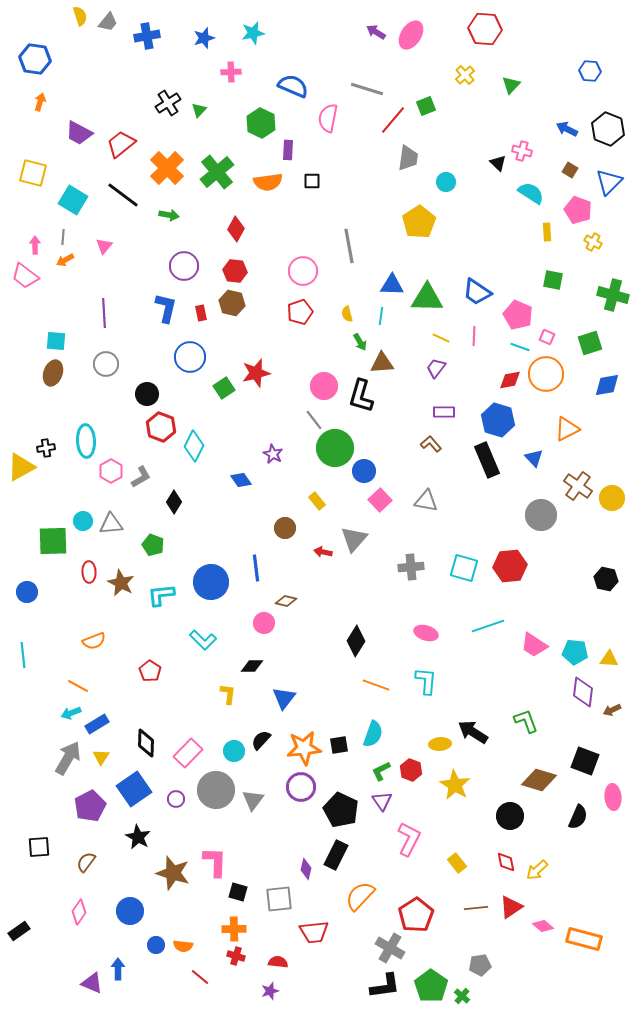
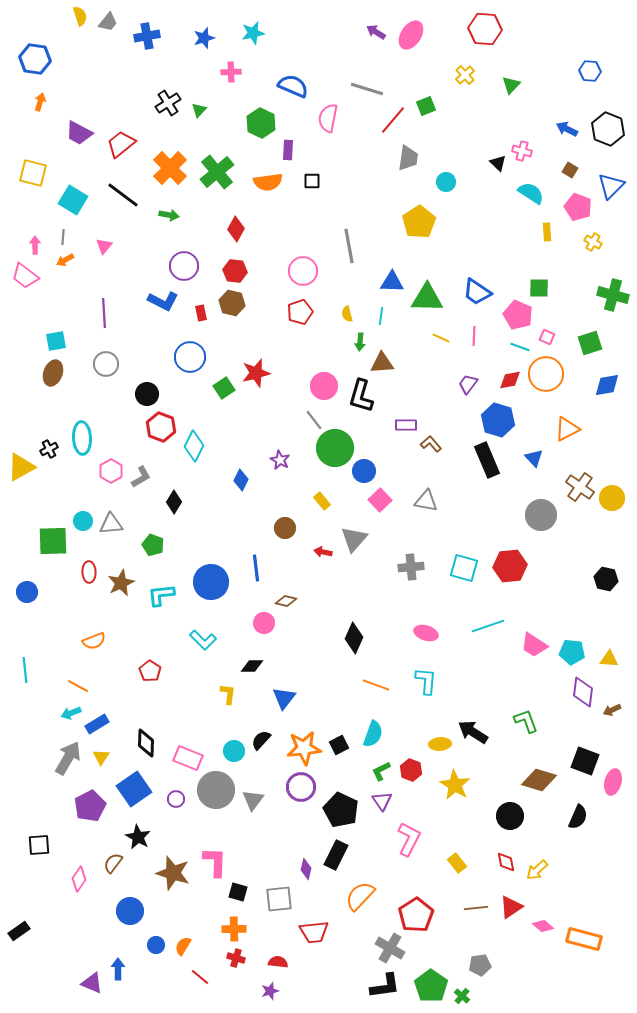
orange cross at (167, 168): moved 3 px right
blue triangle at (609, 182): moved 2 px right, 4 px down
pink pentagon at (578, 210): moved 3 px up
green square at (553, 280): moved 14 px left, 8 px down; rotated 10 degrees counterclockwise
blue triangle at (392, 285): moved 3 px up
blue L-shape at (166, 308): moved 3 px left, 7 px up; rotated 104 degrees clockwise
cyan square at (56, 341): rotated 15 degrees counterclockwise
green arrow at (360, 342): rotated 36 degrees clockwise
purple trapezoid at (436, 368): moved 32 px right, 16 px down
purple rectangle at (444, 412): moved 38 px left, 13 px down
cyan ellipse at (86, 441): moved 4 px left, 3 px up
black cross at (46, 448): moved 3 px right, 1 px down; rotated 18 degrees counterclockwise
purple star at (273, 454): moved 7 px right, 6 px down
blue diamond at (241, 480): rotated 60 degrees clockwise
brown cross at (578, 486): moved 2 px right, 1 px down
yellow rectangle at (317, 501): moved 5 px right
brown star at (121, 583): rotated 20 degrees clockwise
black diamond at (356, 641): moved 2 px left, 3 px up; rotated 8 degrees counterclockwise
cyan pentagon at (575, 652): moved 3 px left
cyan line at (23, 655): moved 2 px right, 15 px down
black square at (339, 745): rotated 18 degrees counterclockwise
pink rectangle at (188, 753): moved 5 px down; rotated 68 degrees clockwise
pink ellipse at (613, 797): moved 15 px up; rotated 20 degrees clockwise
black square at (39, 847): moved 2 px up
brown semicircle at (86, 862): moved 27 px right, 1 px down
pink diamond at (79, 912): moved 33 px up
orange semicircle at (183, 946): rotated 114 degrees clockwise
red cross at (236, 956): moved 2 px down
